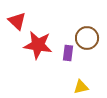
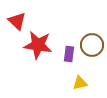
brown circle: moved 5 px right, 7 px down
purple rectangle: moved 1 px right, 1 px down
yellow triangle: moved 1 px left, 4 px up
